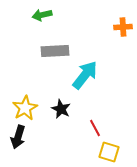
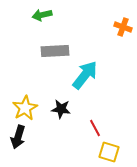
orange cross: rotated 24 degrees clockwise
black star: rotated 18 degrees counterclockwise
